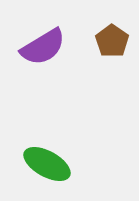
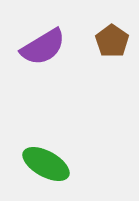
green ellipse: moved 1 px left
